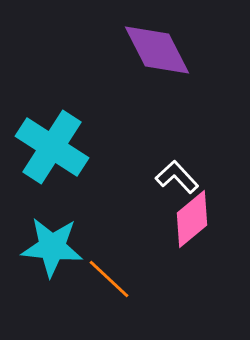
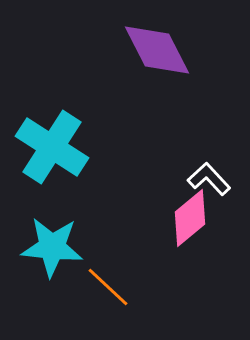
white L-shape: moved 32 px right, 2 px down
pink diamond: moved 2 px left, 1 px up
orange line: moved 1 px left, 8 px down
